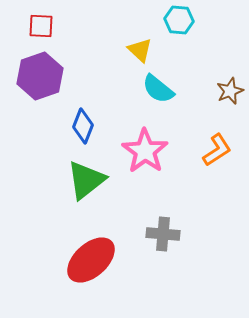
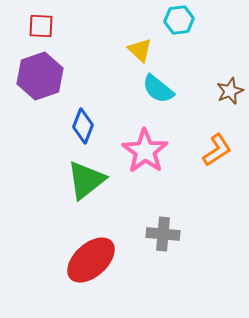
cyan hexagon: rotated 12 degrees counterclockwise
